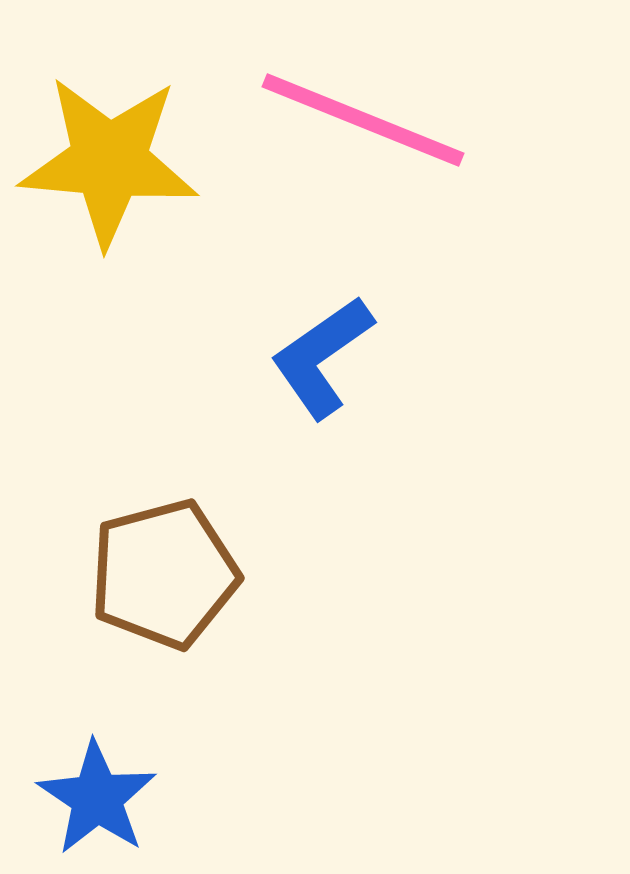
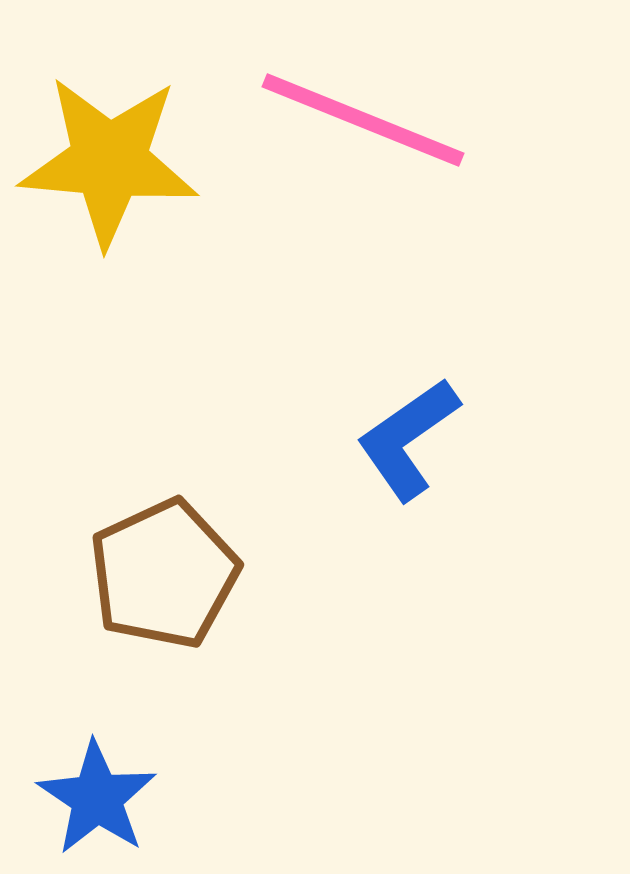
blue L-shape: moved 86 px right, 82 px down
brown pentagon: rotated 10 degrees counterclockwise
